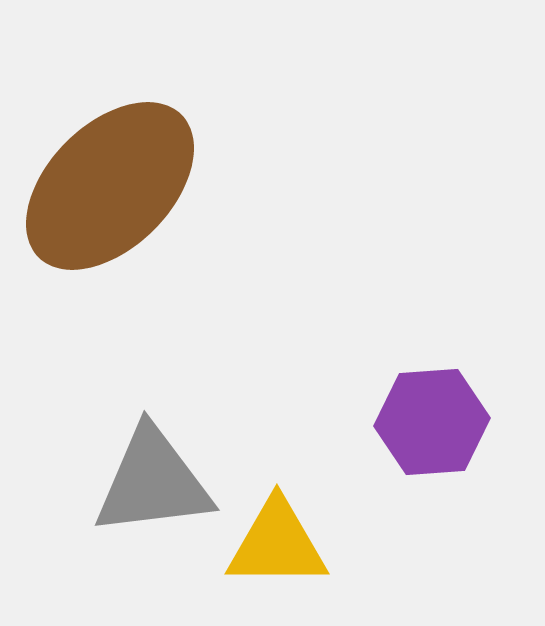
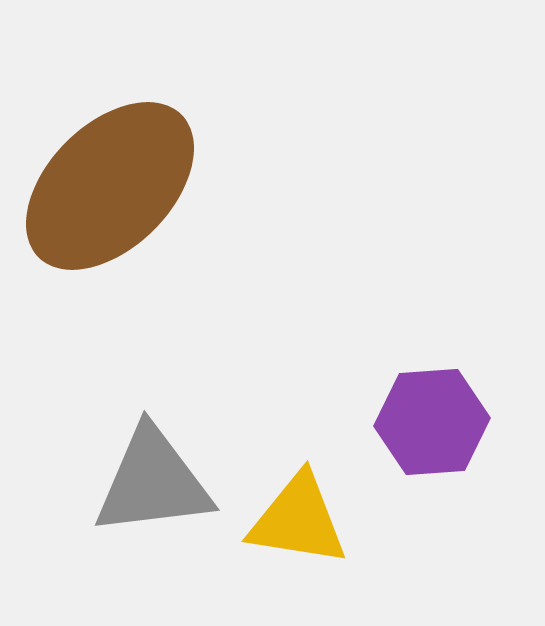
yellow triangle: moved 21 px right, 24 px up; rotated 9 degrees clockwise
